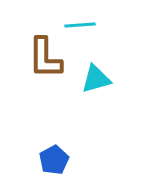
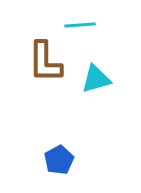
brown L-shape: moved 4 px down
blue pentagon: moved 5 px right
